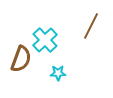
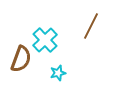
cyan star: rotated 14 degrees counterclockwise
